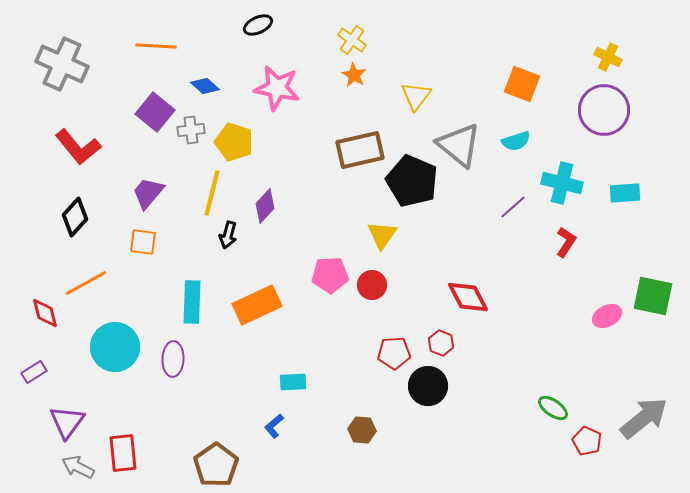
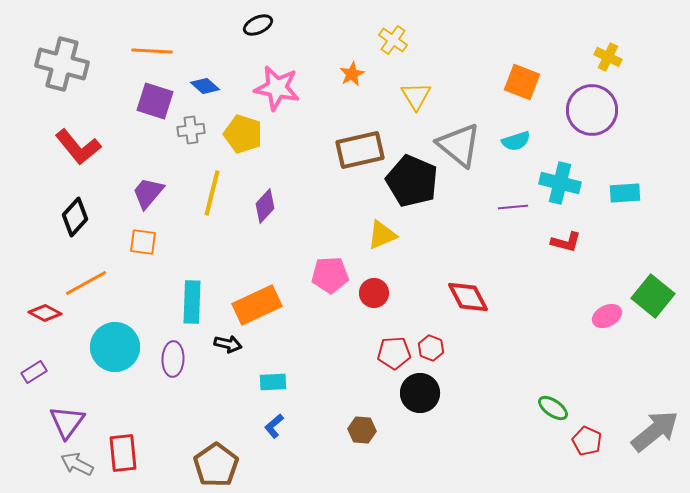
yellow cross at (352, 40): moved 41 px right
orange line at (156, 46): moved 4 px left, 5 px down
gray cross at (62, 64): rotated 9 degrees counterclockwise
orange star at (354, 75): moved 2 px left, 1 px up; rotated 15 degrees clockwise
orange square at (522, 84): moved 2 px up
yellow triangle at (416, 96): rotated 8 degrees counterclockwise
purple circle at (604, 110): moved 12 px left
purple square at (155, 112): moved 11 px up; rotated 21 degrees counterclockwise
yellow pentagon at (234, 142): moved 9 px right, 8 px up
cyan cross at (562, 183): moved 2 px left
purple line at (513, 207): rotated 36 degrees clockwise
black arrow at (228, 235): moved 109 px down; rotated 92 degrees counterclockwise
yellow triangle at (382, 235): rotated 32 degrees clockwise
red L-shape at (566, 242): rotated 72 degrees clockwise
red circle at (372, 285): moved 2 px right, 8 px down
green square at (653, 296): rotated 27 degrees clockwise
red diamond at (45, 313): rotated 48 degrees counterclockwise
red hexagon at (441, 343): moved 10 px left, 5 px down
cyan rectangle at (293, 382): moved 20 px left
black circle at (428, 386): moved 8 px left, 7 px down
gray arrow at (644, 418): moved 11 px right, 13 px down
gray arrow at (78, 467): moved 1 px left, 3 px up
